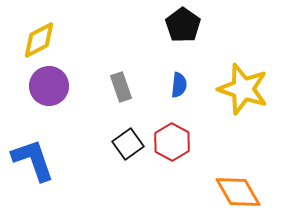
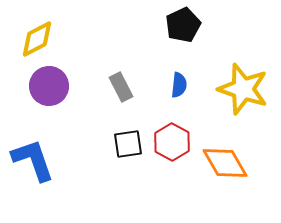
black pentagon: rotated 12 degrees clockwise
yellow diamond: moved 2 px left, 1 px up
gray rectangle: rotated 8 degrees counterclockwise
black square: rotated 28 degrees clockwise
orange diamond: moved 13 px left, 29 px up
